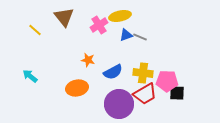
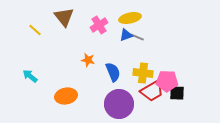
yellow ellipse: moved 10 px right, 2 px down
gray line: moved 3 px left
blue semicircle: rotated 84 degrees counterclockwise
orange ellipse: moved 11 px left, 8 px down
red trapezoid: moved 7 px right, 3 px up
